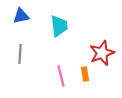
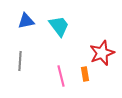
blue triangle: moved 5 px right, 5 px down
cyan trapezoid: rotated 30 degrees counterclockwise
gray line: moved 7 px down
